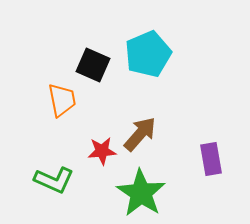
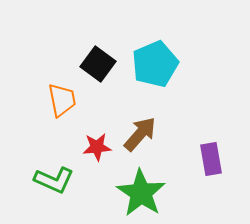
cyan pentagon: moved 7 px right, 10 px down
black square: moved 5 px right, 1 px up; rotated 12 degrees clockwise
red star: moved 5 px left, 4 px up
